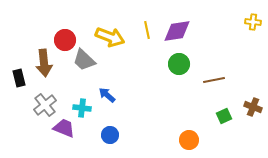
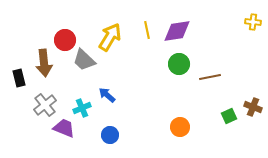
yellow arrow: rotated 80 degrees counterclockwise
brown line: moved 4 px left, 3 px up
cyan cross: rotated 30 degrees counterclockwise
green square: moved 5 px right
orange circle: moved 9 px left, 13 px up
